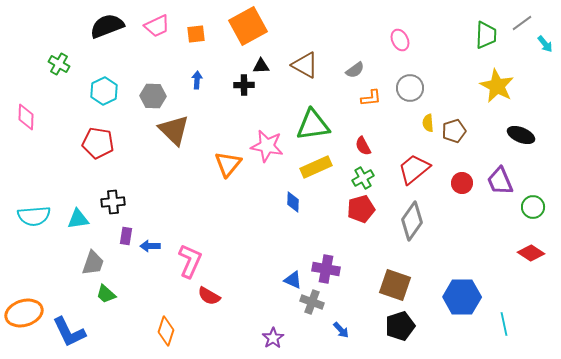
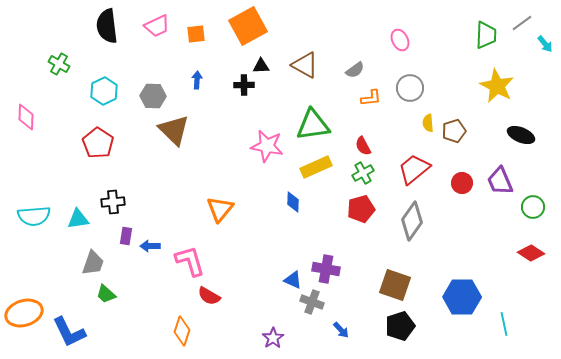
black semicircle at (107, 26): rotated 76 degrees counterclockwise
red pentagon at (98, 143): rotated 24 degrees clockwise
orange triangle at (228, 164): moved 8 px left, 45 px down
green cross at (363, 178): moved 5 px up
pink L-shape at (190, 261): rotated 40 degrees counterclockwise
orange diamond at (166, 331): moved 16 px right
